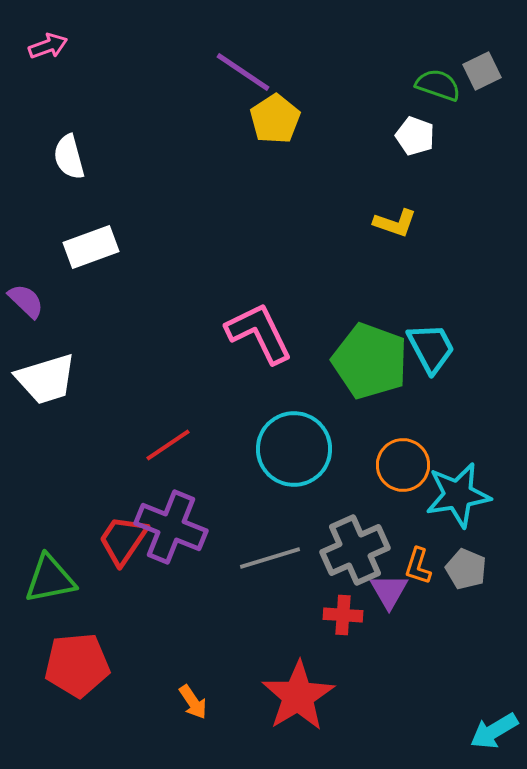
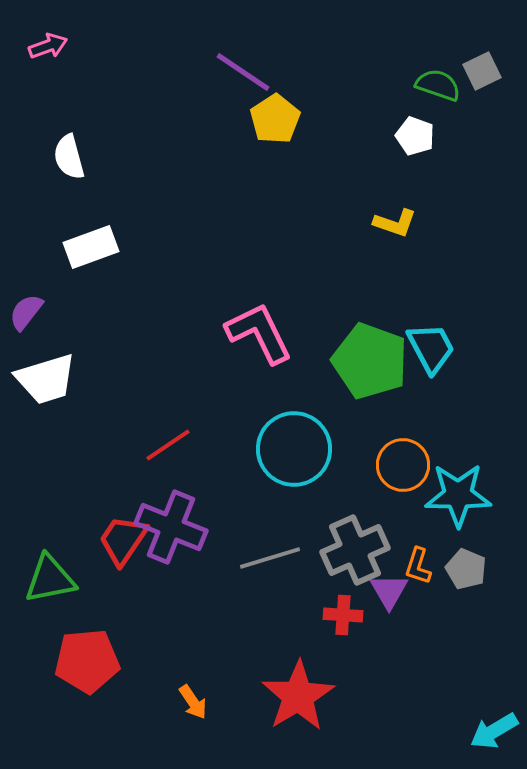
purple semicircle: moved 11 px down; rotated 96 degrees counterclockwise
cyan star: rotated 10 degrees clockwise
red pentagon: moved 10 px right, 4 px up
